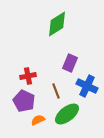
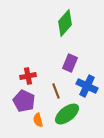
green diamond: moved 8 px right, 1 px up; rotated 16 degrees counterclockwise
orange semicircle: rotated 80 degrees counterclockwise
